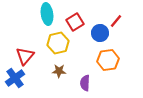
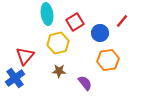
red line: moved 6 px right
purple semicircle: rotated 140 degrees clockwise
